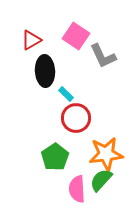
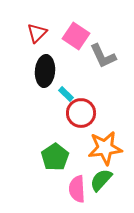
red triangle: moved 6 px right, 7 px up; rotated 15 degrees counterclockwise
black ellipse: rotated 8 degrees clockwise
red circle: moved 5 px right, 5 px up
orange star: moved 1 px left, 6 px up
